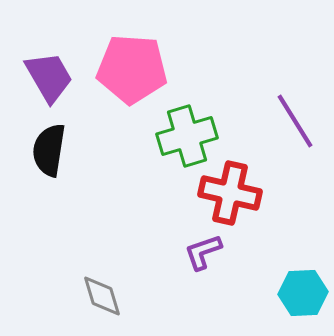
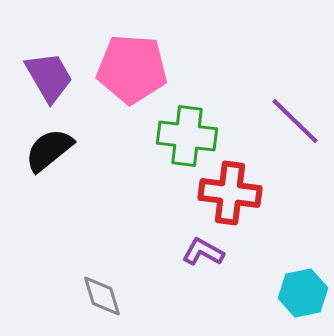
purple line: rotated 14 degrees counterclockwise
green cross: rotated 24 degrees clockwise
black semicircle: rotated 42 degrees clockwise
red cross: rotated 6 degrees counterclockwise
purple L-shape: rotated 48 degrees clockwise
cyan hexagon: rotated 9 degrees counterclockwise
